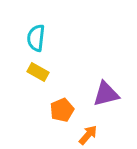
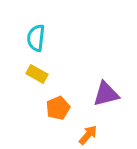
yellow rectangle: moved 1 px left, 2 px down
orange pentagon: moved 4 px left, 2 px up
